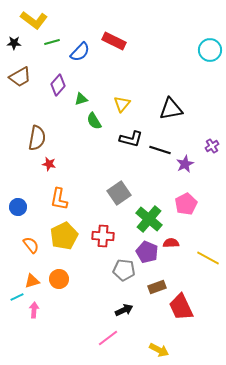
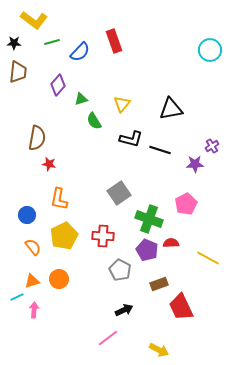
red rectangle: rotated 45 degrees clockwise
brown trapezoid: moved 2 px left, 5 px up; rotated 55 degrees counterclockwise
purple star: moved 10 px right; rotated 24 degrees clockwise
blue circle: moved 9 px right, 8 px down
green cross: rotated 20 degrees counterclockwise
orange semicircle: moved 2 px right, 2 px down
purple pentagon: moved 2 px up
gray pentagon: moved 4 px left; rotated 20 degrees clockwise
brown rectangle: moved 2 px right, 3 px up
